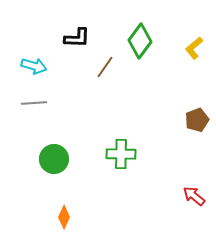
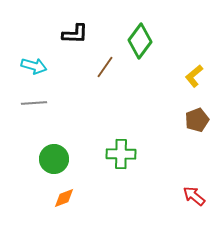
black L-shape: moved 2 px left, 4 px up
yellow L-shape: moved 28 px down
orange diamond: moved 19 px up; rotated 45 degrees clockwise
